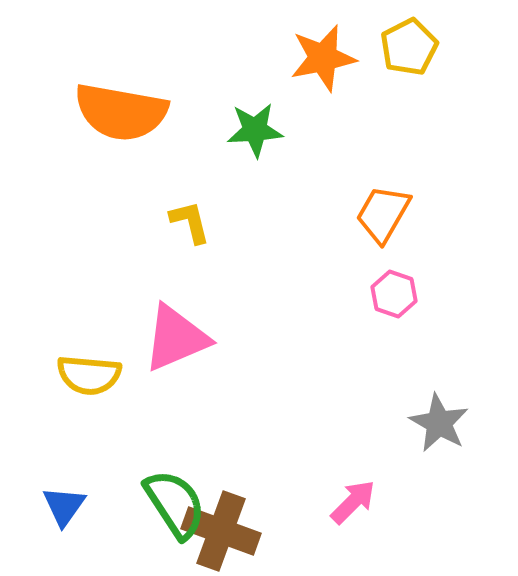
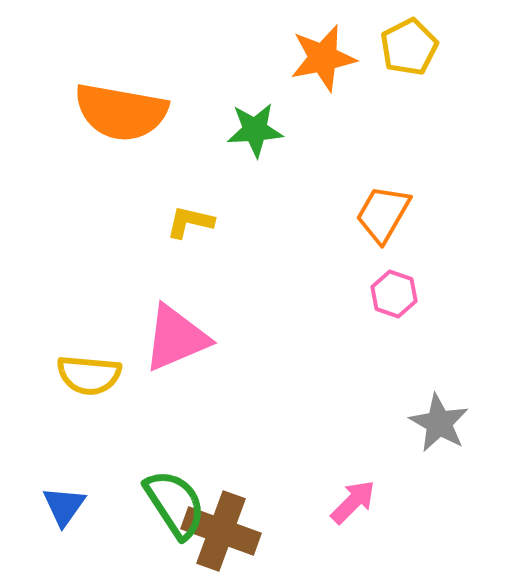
yellow L-shape: rotated 63 degrees counterclockwise
